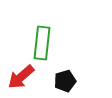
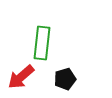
black pentagon: moved 2 px up
